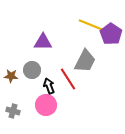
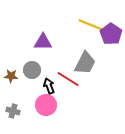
gray trapezoid: moved 2 px down
red line: rotated 25 degrees counterclockwise
